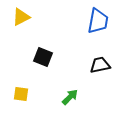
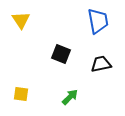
yellow triangle: moved 3 px down; rotated 36 degrees counterclockwise
blue trapezoid: rotated 20 degrees counterclockwise
black square: moved 18 px right, 3 px up
black trapezoid: moved 1 px right, 1 px up
